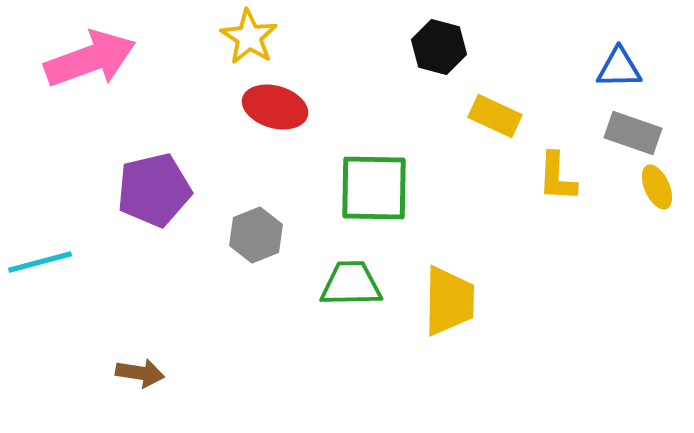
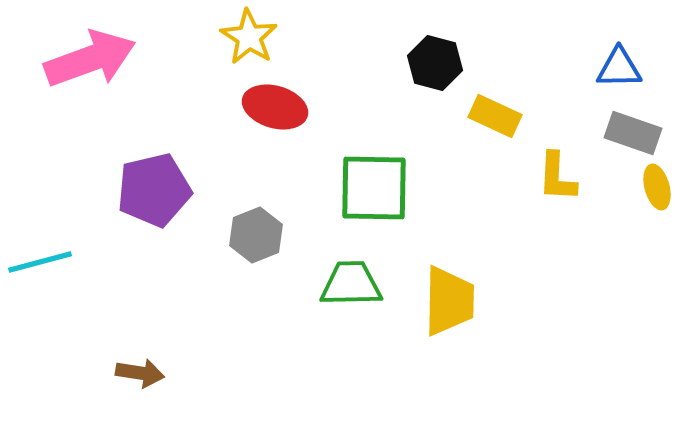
black hexagon: moved 4 px left, 16 px down
yellow ellipse: rotated 9 degrees clockwise
